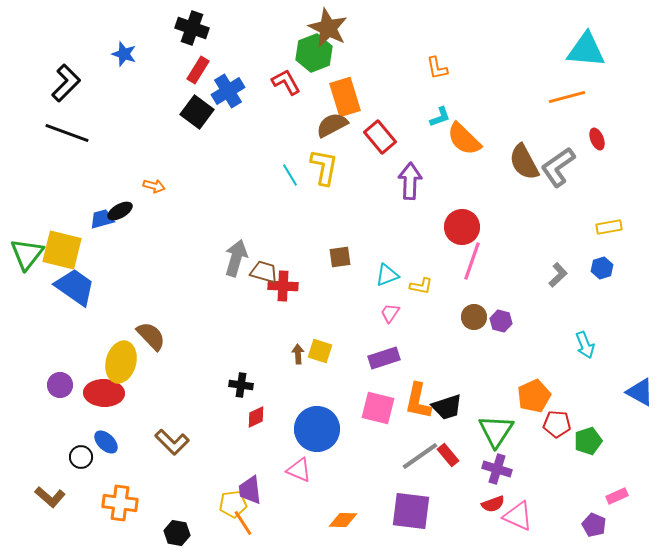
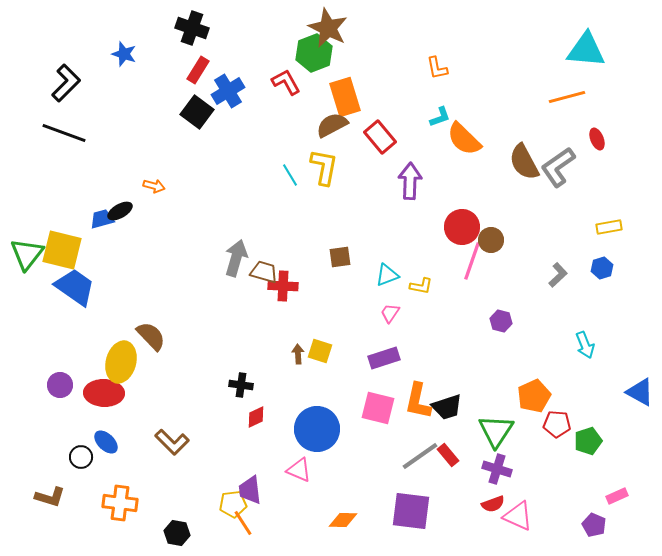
black line at (67, 133): moved 3 px left
brown circle at (474, 317): moved 17 px right, 77 px up
brown L-shape at (50, 497): rotated 24 degrees counterclockwise
